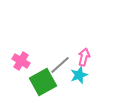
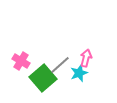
pink arrow: moved 2 px right, 1 px down
cyan star: moved 2 px up
green square: moved 4 px up; rotated 12 degrees counterclockwise
